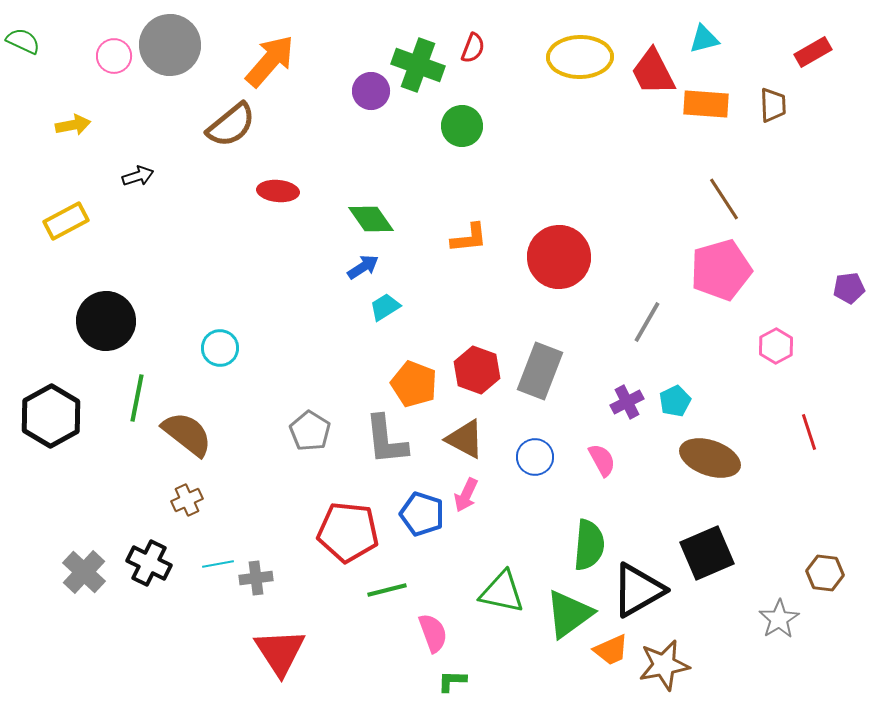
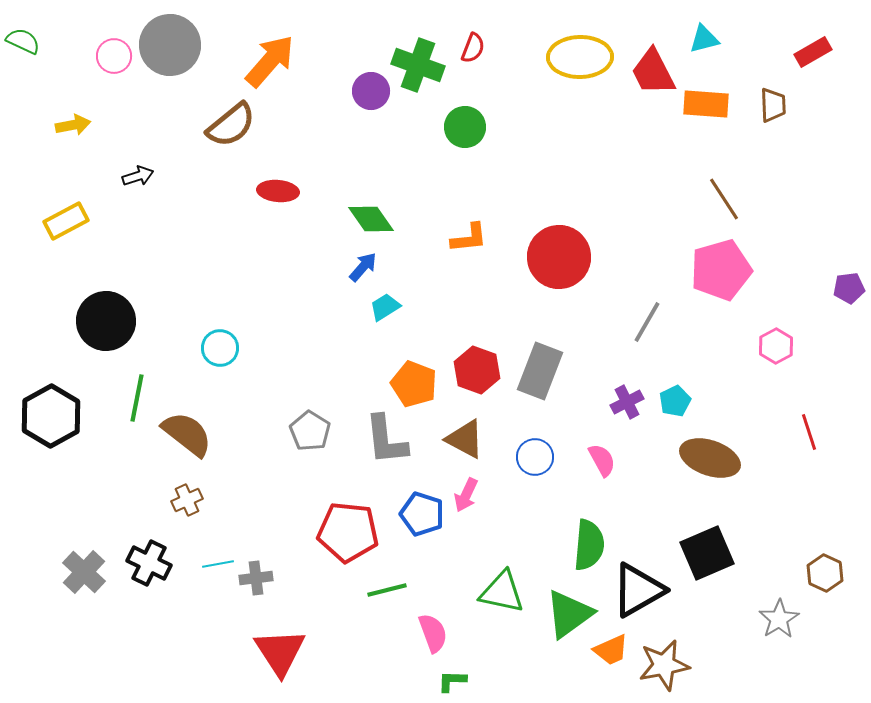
green circle at (462, 126): moved 3 px right, 1 px down
blue arrow at (363, 267): rotated 16 degrees counterclockwise
brown hexagon at (825, 573): rotated 18 degrees clockwise
